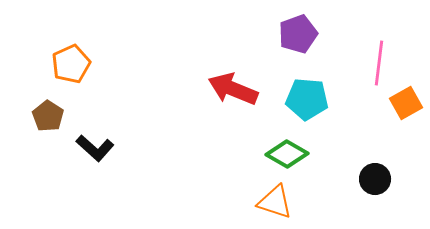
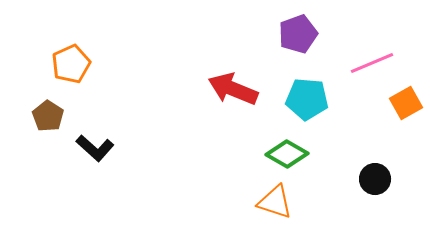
pink line: moved 7 px left; rotated 60 degrees clockwise
